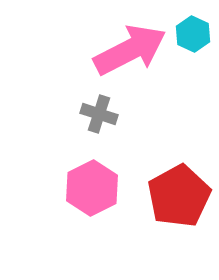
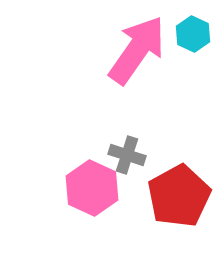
pink arrow: moved 7 px right; rotated 28 degrees counterclockwise
gray cross: moved 28 px right, 41 px down
pink hexagon: rotated 8 degrees counterclockwise
